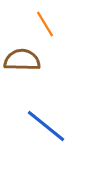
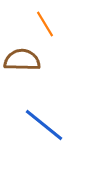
blue line: moved 2 px left, 1 px up
